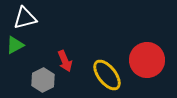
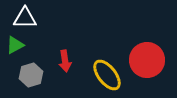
white triangle: rotated 15 degrees clockwise
red arrow: rotated 15 degrees clockwise
gray hexagon: moved 12 px left, 5 px up; rotated 10 degrees clockwise
